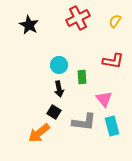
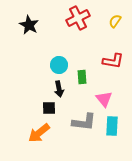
black square: moved 5 px left, 4 px up; rotated 32 degrees counterclockwise
cyan rectangle: rotated 18 degrees clockwise
